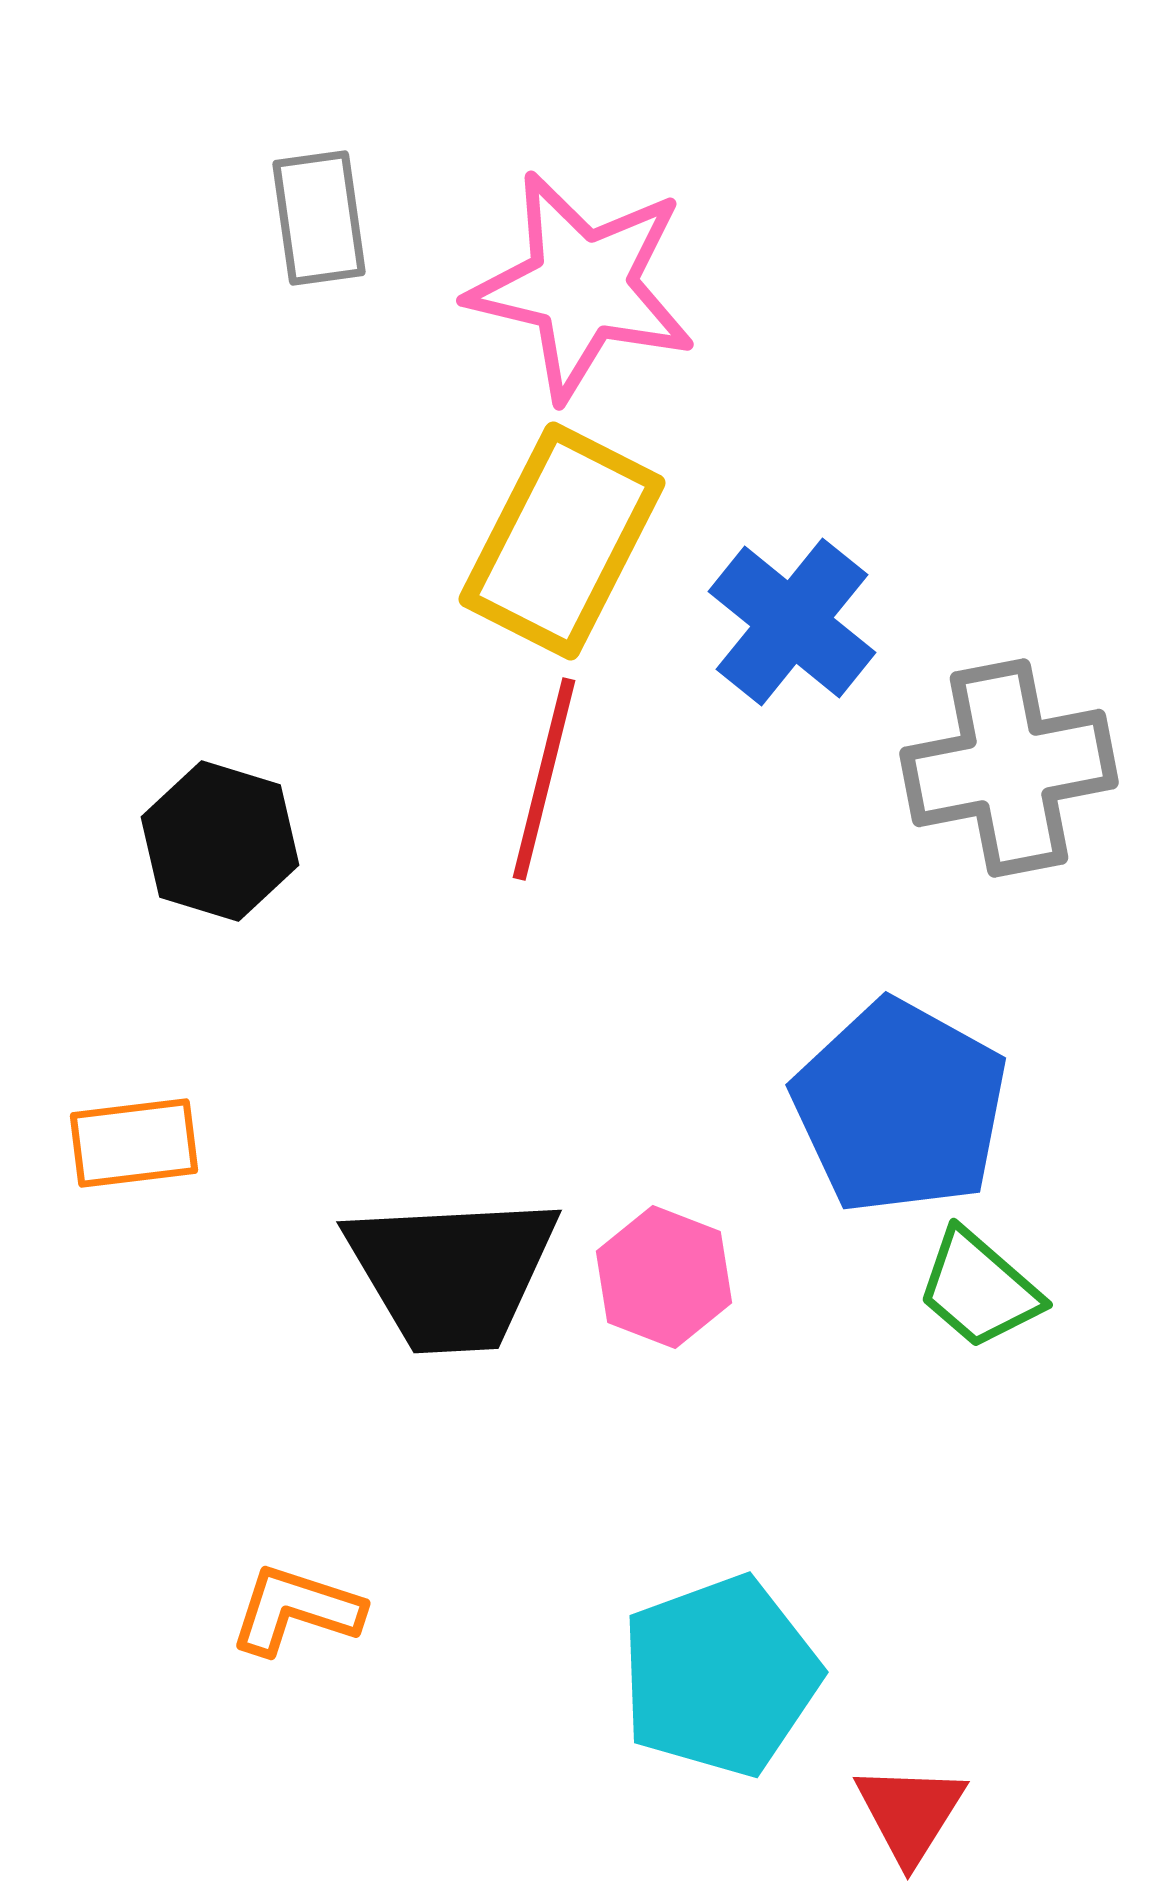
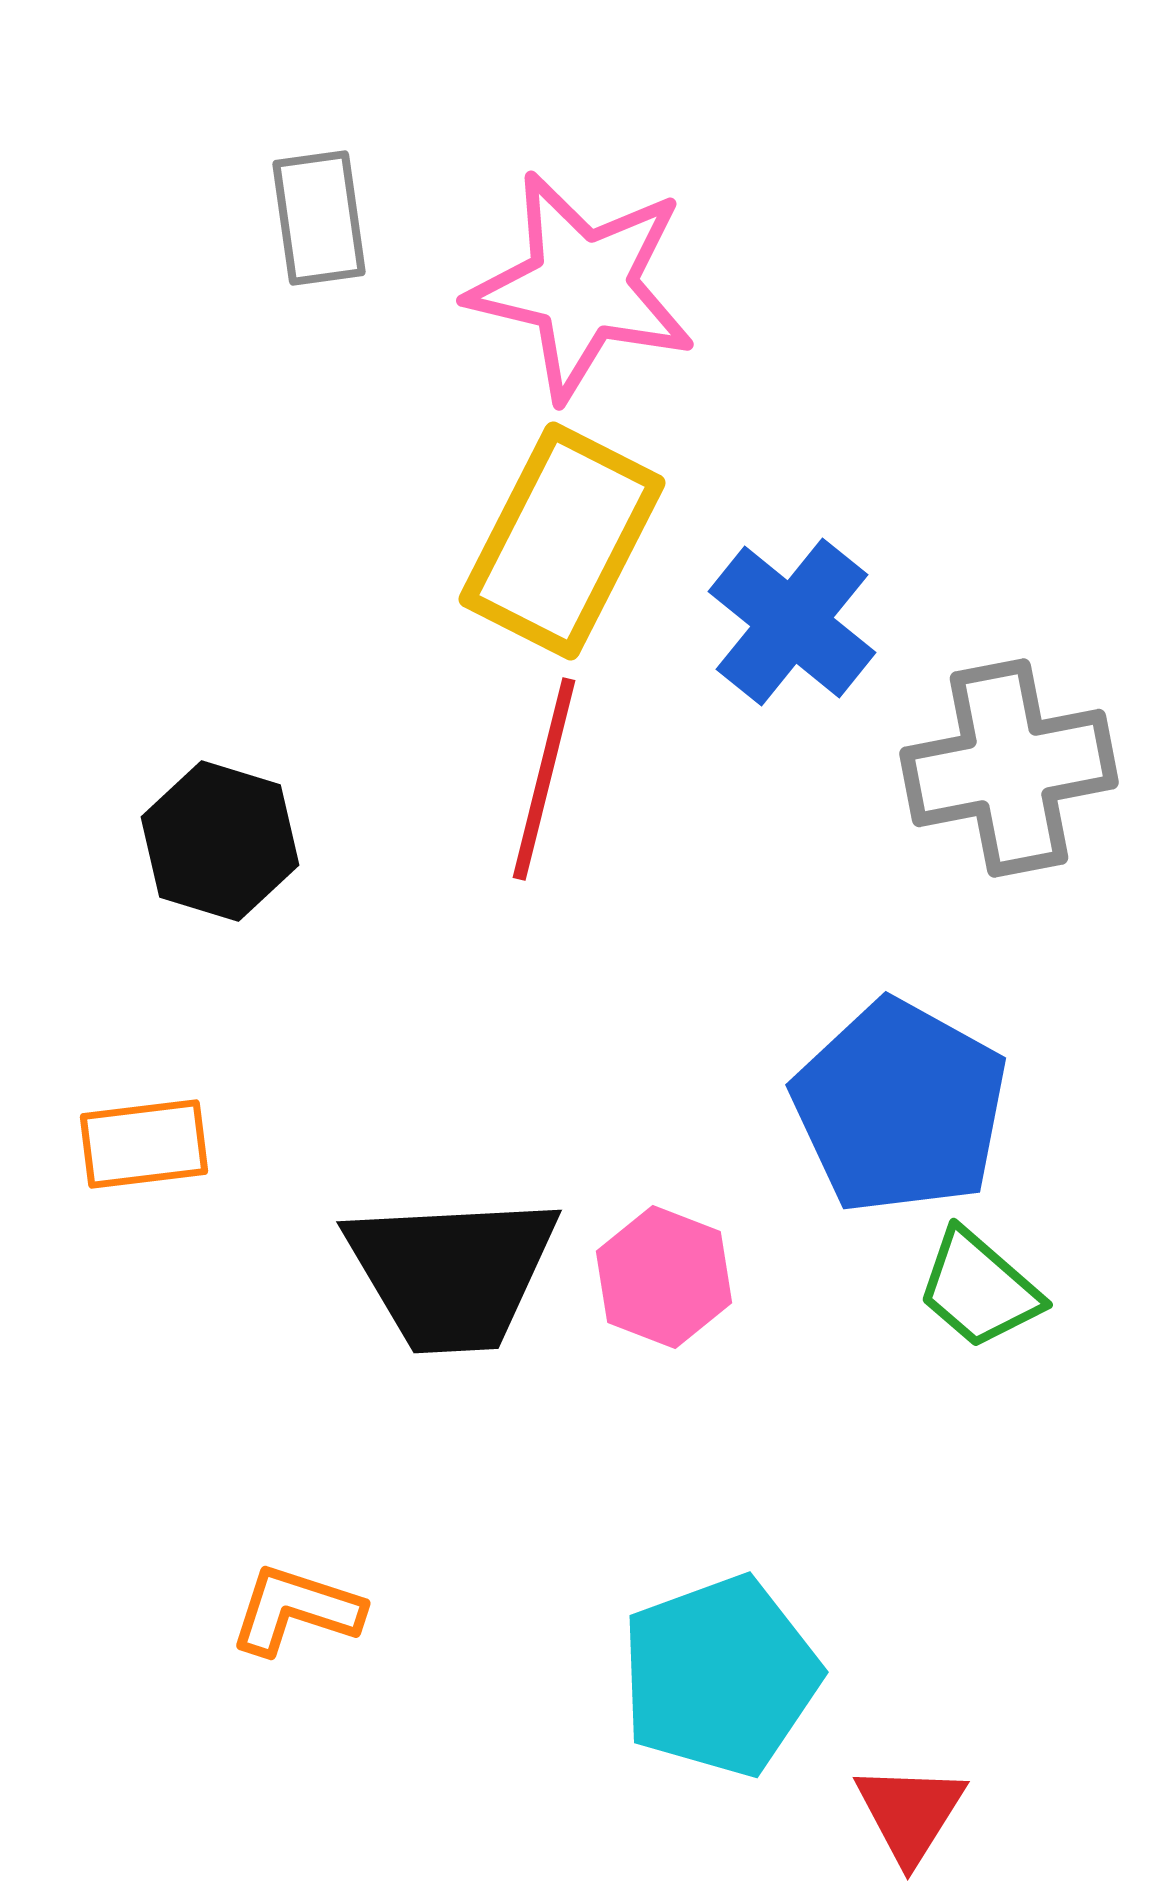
orange rectangle: moved 10 px right, 1 px down
